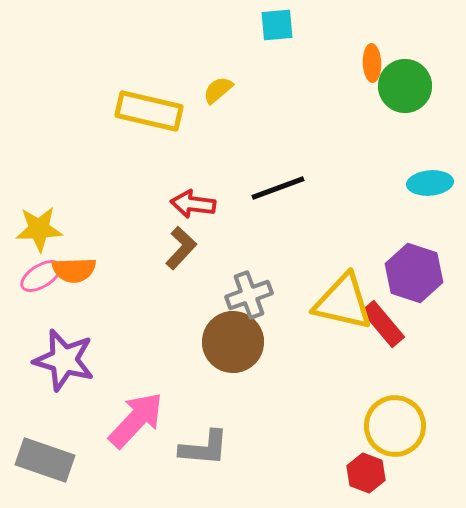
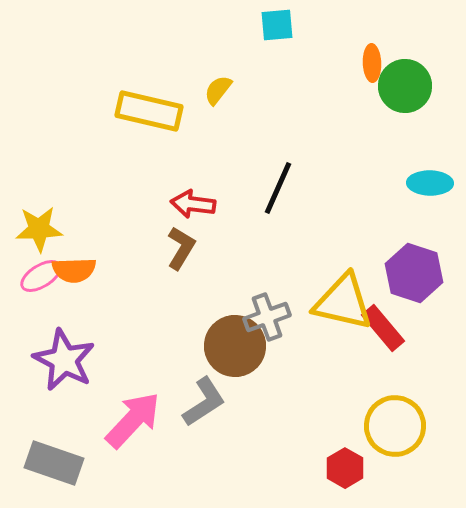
yellow semicircle: rotated 12 degrees counterclockwise
cyan ellipse: rotated 6 degrees clockwise
black line: rotated 46 degrees counterclockwise
brown L-shape: rotated 12 degrees counterclockwise
gray cross: moved 18 px right, 22 px down
red rectangle: moved 4 px down
brown circle: moved 2 px right, 4 px down
purple star: rotated 12 degrees clockwise
pink arrow: moved 3 px left
gray L-shape: moved 46 px up; rotated 38 degrees counterclockwise
gray rectangle: moved 9 px right, 3 px down
red hexagon: moved 21 px left, 5 px up; rotated 9 degrees clockwise
